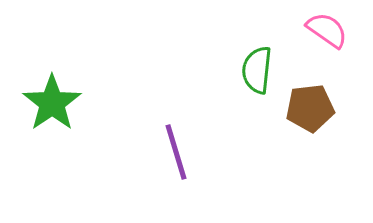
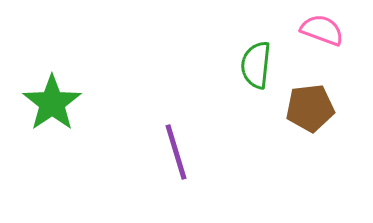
pink semicircle: moved 5 px left; rotated 15 degrees counterclockwise
green semicircle: moved 1 px left, 5 px up
